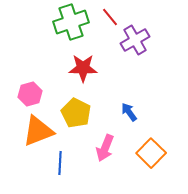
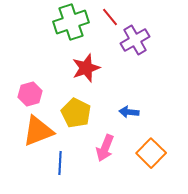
red star: moved 3 px right; rotated 20 degrees counterclockwise
blue arrow: rotated 48 degrees counterclockwise
